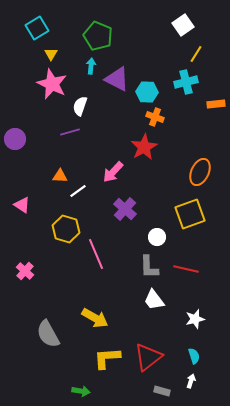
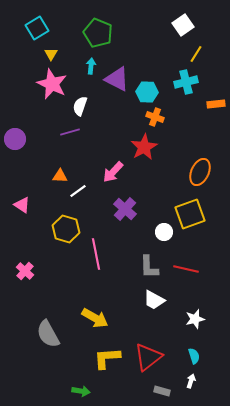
green pentagon: moved 3 px up
white circle: moved 7 px right, 5 px up
pink line: rotated 12 degrees clockwise
white trapezoid: rotated 25 degrees counterclockwise
